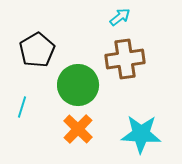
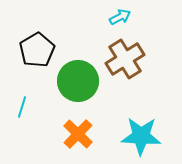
cyan arrow: rotated 10 degrees clockwise
brown cross: rotated 24 degrees counterclockwise
green circle: moved 4 px up
orange cross: moved 5 px down
cyan star: moved 2 px down
